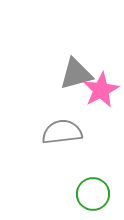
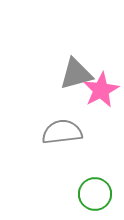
green circle: moved 2 px right
